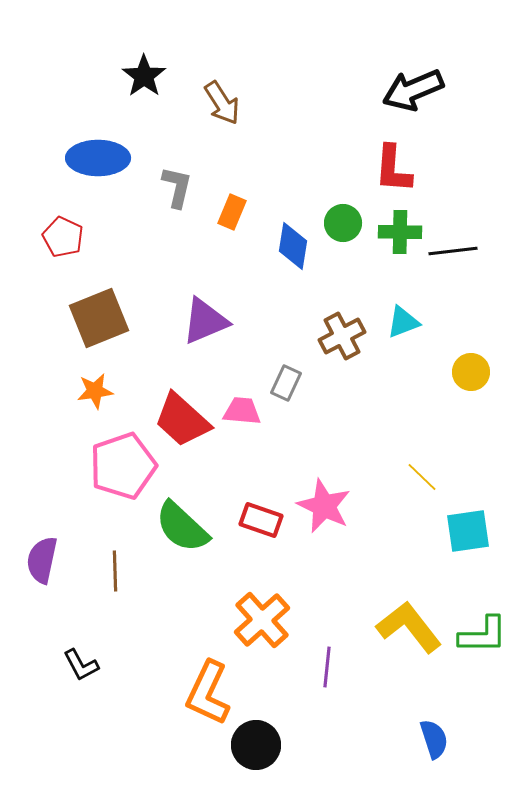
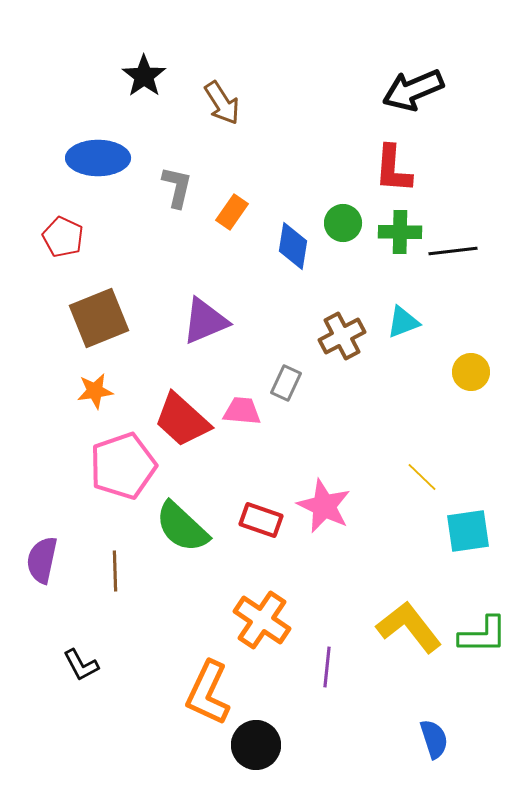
orange rectangle: rotated 12 degrees clockwise
orange cross: rotated 14 degrees counterclockwise
